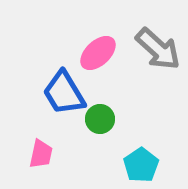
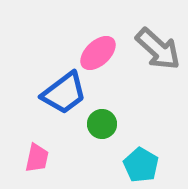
blue trapezoid: rotated 96 degrees counterclockwise
green circle: moved 2 px right, 5 px down
pink trapezoid: moved 4 px left, 4 px down
cyan pentagon: rotated 8 degrees counterclockwise
